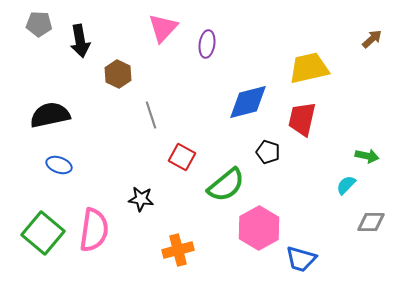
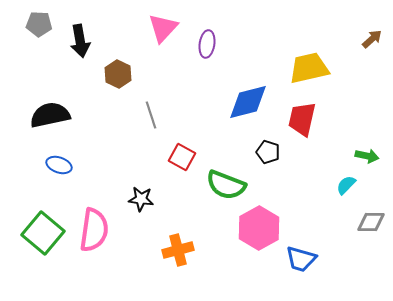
green semicircle: rotated 60 degrees clockwise
